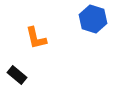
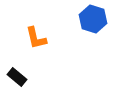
black rectangle: moved 2 px down
